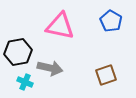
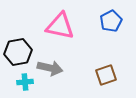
blue pentagon: rotated 15 degrees clockwise
cyan cross: rotated 28 degrees counterclockwise
